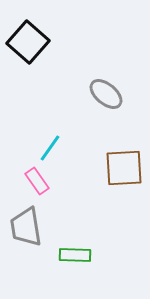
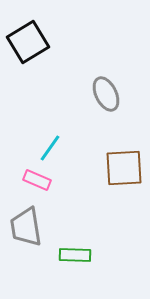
black square: rotated 18 degrees clockwise
gray ellipse: rotated 24 degrees clockwise
pink rectangle: moved 1 px up; rotated 32 degrees counterclockwise
